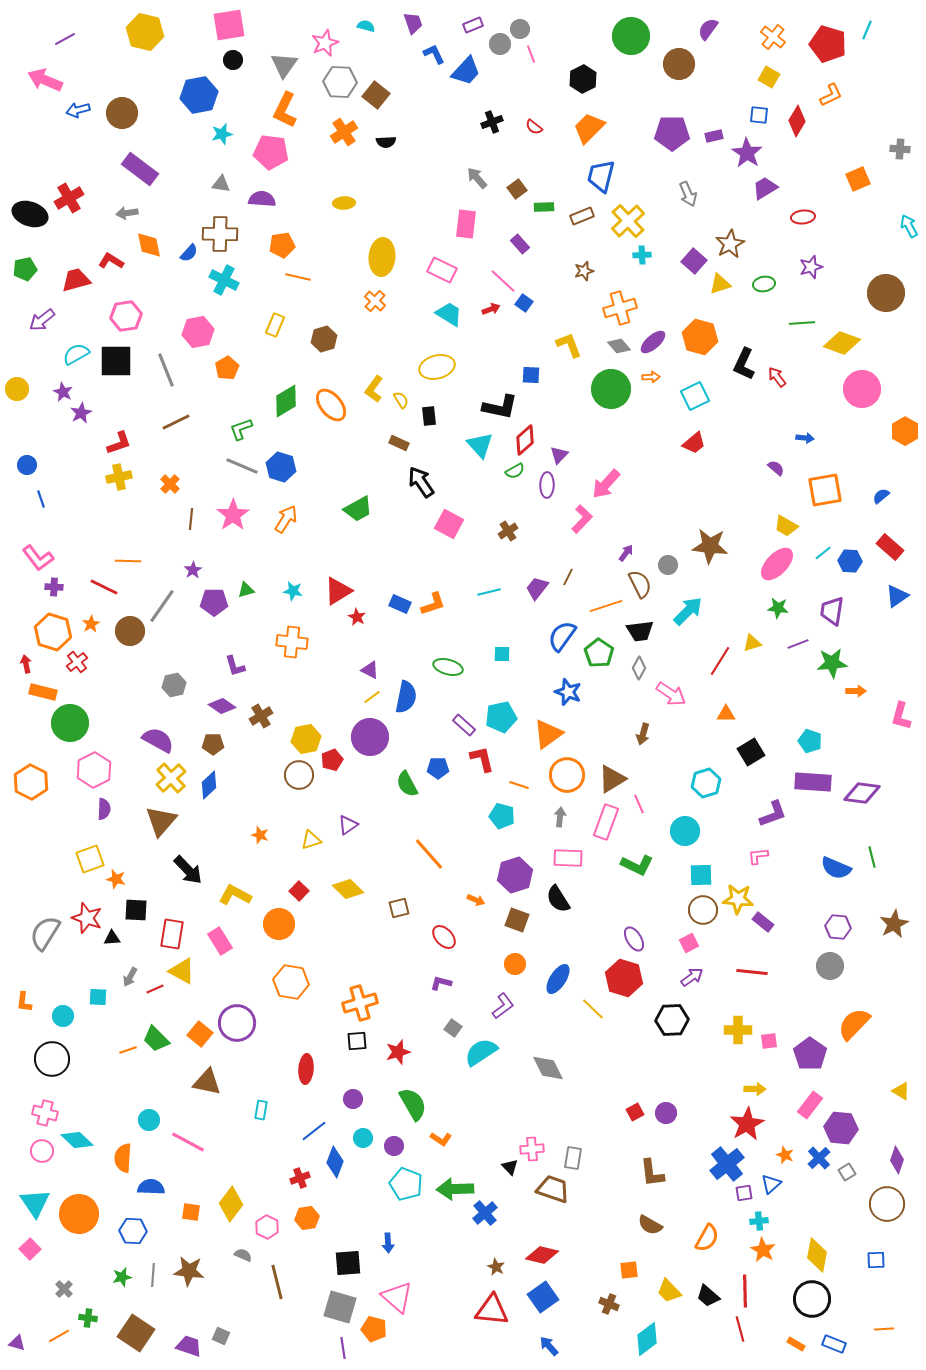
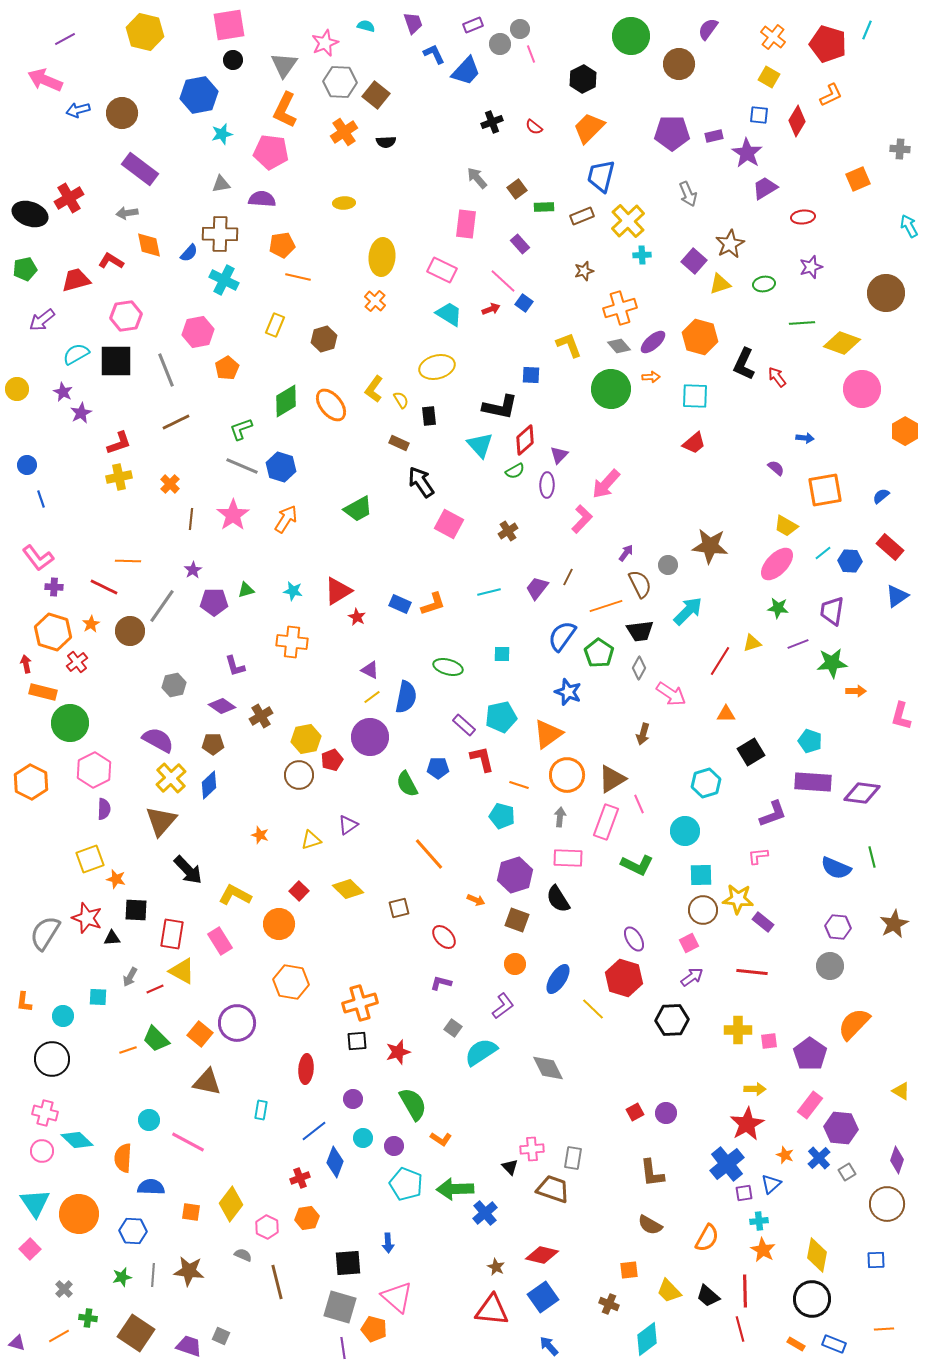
gray triangle at (221, 184): rotated 18 degrees counterclockwise
cyan square at (695, 396): rotated 28 degrees clockwise
